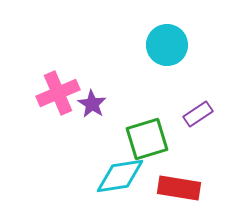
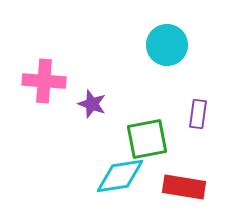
pink cross: moved 14 px left, 12 px up; rotated 27 degrees clockwise
purple star: rotated 12 degrees counterclockwise
purple rectangle: rotated 48 degrees counterclockwise
green square: rotated 6 degrees clockwise
red rectangle: moved 5 px right, 1 px up
